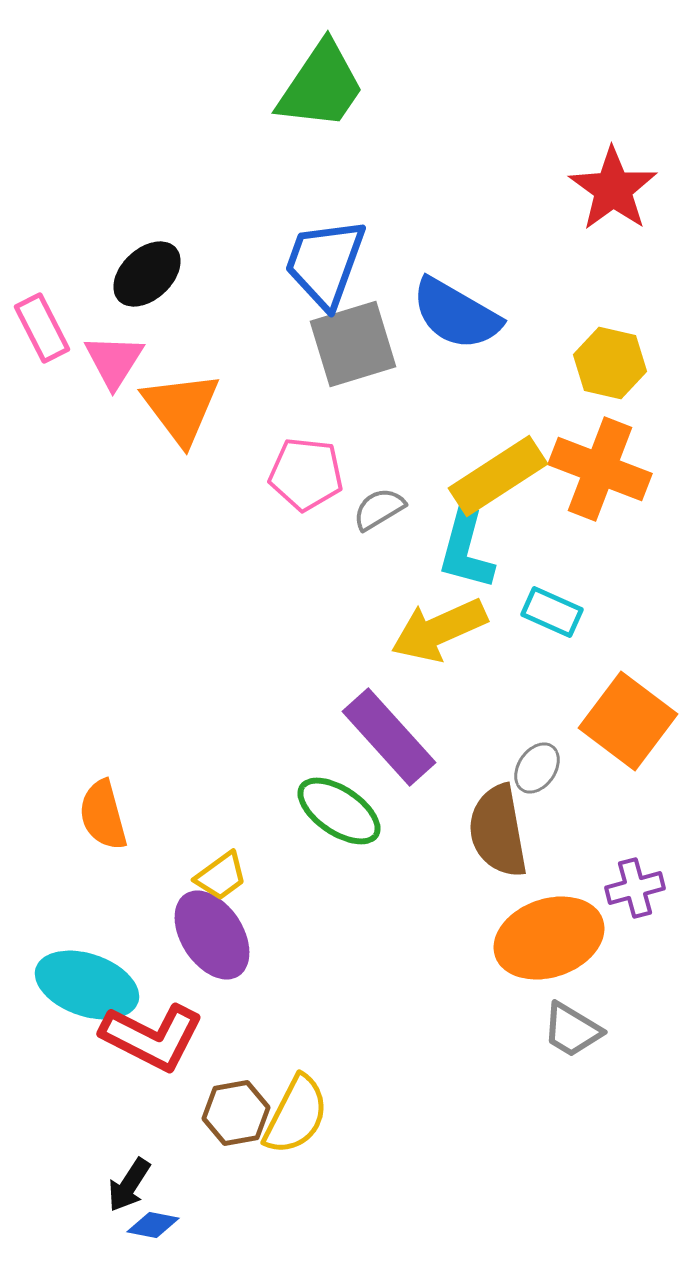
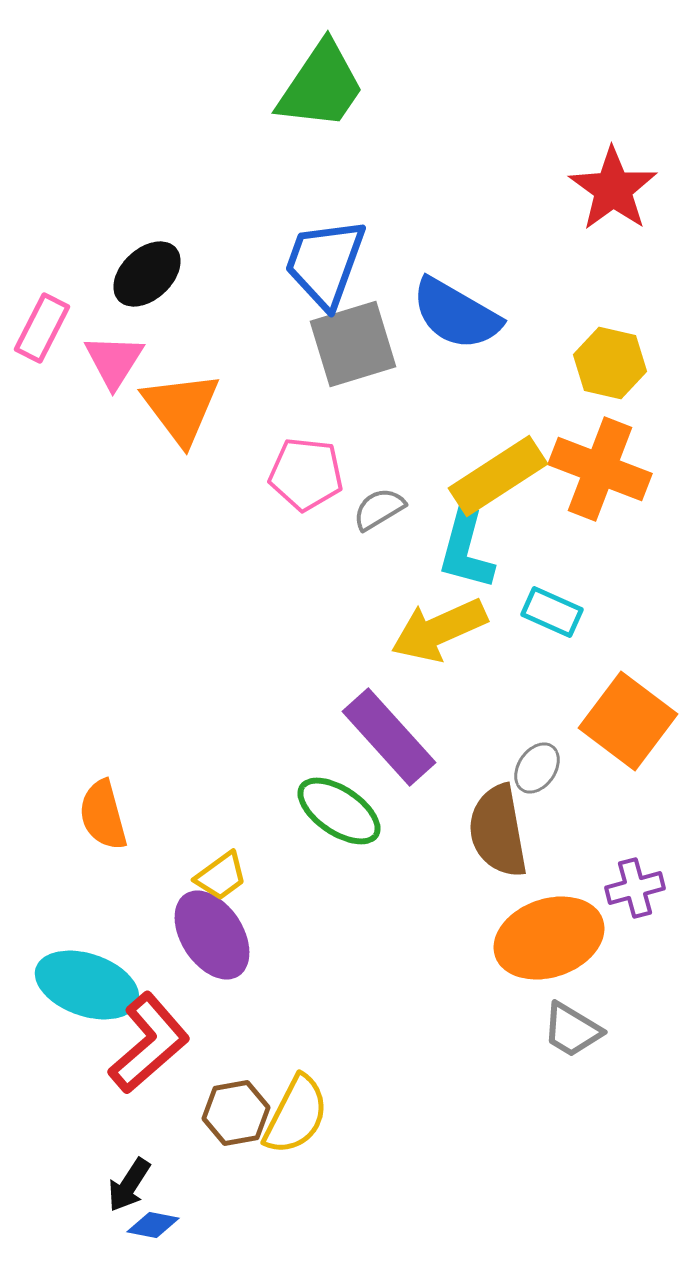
pink rectangle: rotated 54 degrees clockwise
red L-shape: moved 3 px left, 6 px down; rotated 68 degrees counterclockwise
